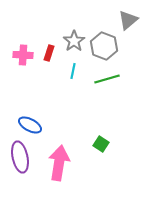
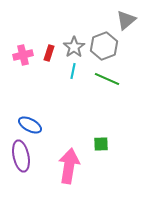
gray triangle: moved 2 px left
gray star: moved 6 px down
gray hexagon: rotated 20 degrees clockwise
pink cross: rotated 18 degrees counterclockwise
green line: rotated 40 degrees clockwise
green square: rotated 35 degrees counterclockwise
purple ellipse: moved 1 px right, 1 px up
pink arrow: moved 10 px right, 3 px down
